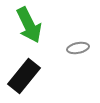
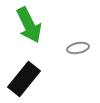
black rectangle: moved 3 px down
